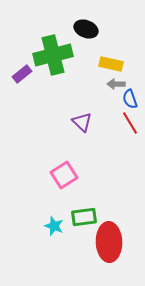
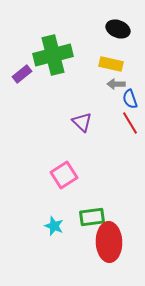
black ellipse: moved 32 px right
green rectangle: moved 8 px right
